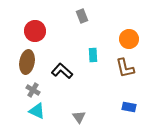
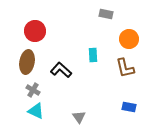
gray rectangle: moved 24 px right, 2 px up; rotated 56 degrees counterclockwise
black L-shape: moved 1 px left, 1 px up
cyan triangle: moved 1 px left
